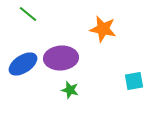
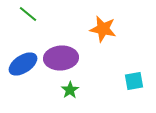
green star: rotated 24 degrees clockwise
